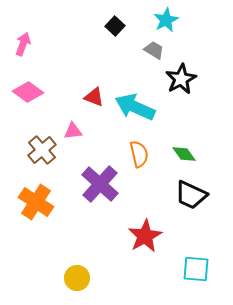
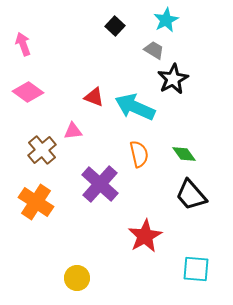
pink arrow: rotated 40 degrees counterclockwise
black star: moved 8 px left
black trapezoid: rotated 24 degrees clockwise
